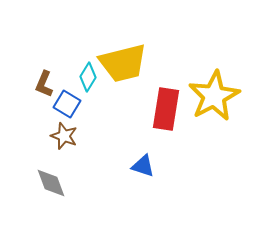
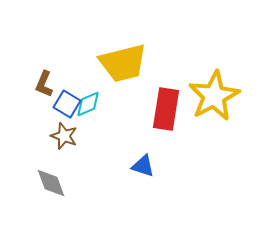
cyan diamond: moved 27 px down; rotated 36 degrees clockwise
